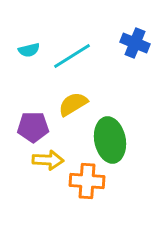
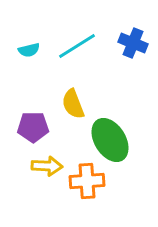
blue cross: moved 2 px left
cyan line: moved 5 px right, 10 px up
yellow semicircle: rotated 80 degrees counterclockwise
green ellipse: rotated 21 degrees counterclockwise
yellow arrow: moved 1 px left, 6 px down
orange cross: rotated 8 degrees counterclockwise
